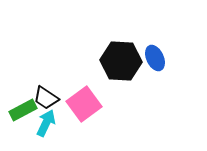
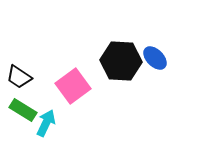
blue ellipse: rotated 20 degrees counterclockwise
black trapezoid: moved 27 px left, 21 px up
pink square: moved 11 px left, 18 px up
green rectangle: rotated 60 degrees clockwise
